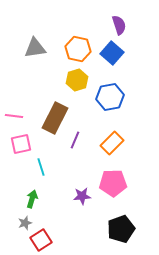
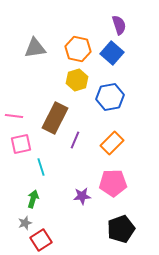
green arrow: moved 1 px right
